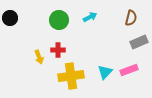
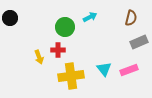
green circle: moved 6 px right, 7 px down
cyan triangle: moved 1 px left, 3 px up; rotated 21 degrees counterclockwise
